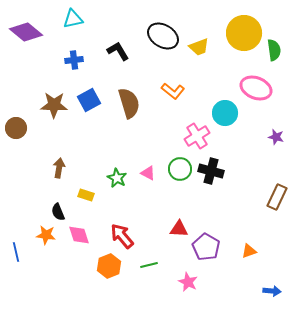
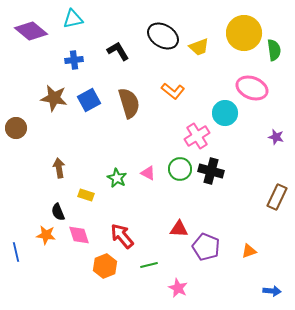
purple diamond: moved 5 px right, 1 px up
pink ellipse: moved 4 px left
brown star: moved 7 px up; rotated 8 degrees clockwise
brown arrow: rotated 18 degrees counterclockwise
purple pentagon: rotated 8 degrees counterclockwise
orange hexagon: moved 4 px left
pink star: moved 10 px left, 6 px down
